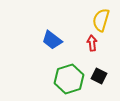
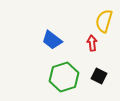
yellow semicircle: moved 3 px right, 1 px down
green hexagon: moved 5 px left, 2 px up
